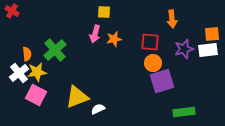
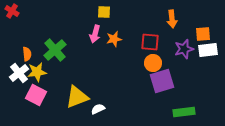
orange square: moved 9 px left
